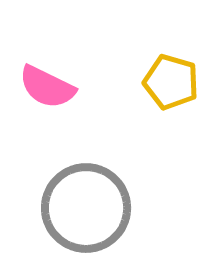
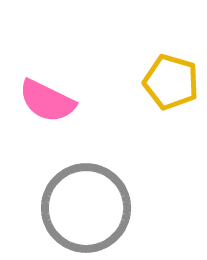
pink semicircle: moved 14 px down
